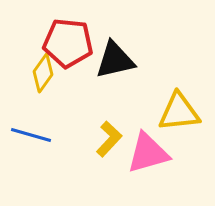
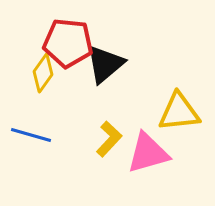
black triangle: moved 10 px left, 4 px down; rotated 27 degrees counterclockwise
